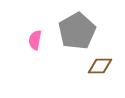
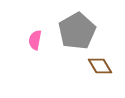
brown diamond: rotated 60 degrees clockwise
